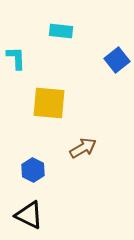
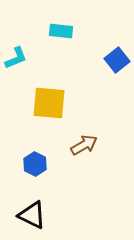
cyan L-shape: rotated 70 degrees clockwise
brown arrow: moved 1 px right, 3 px up
blue hexagon: moved 2 px right, 6 px up
black triangle: moved 3 px right
